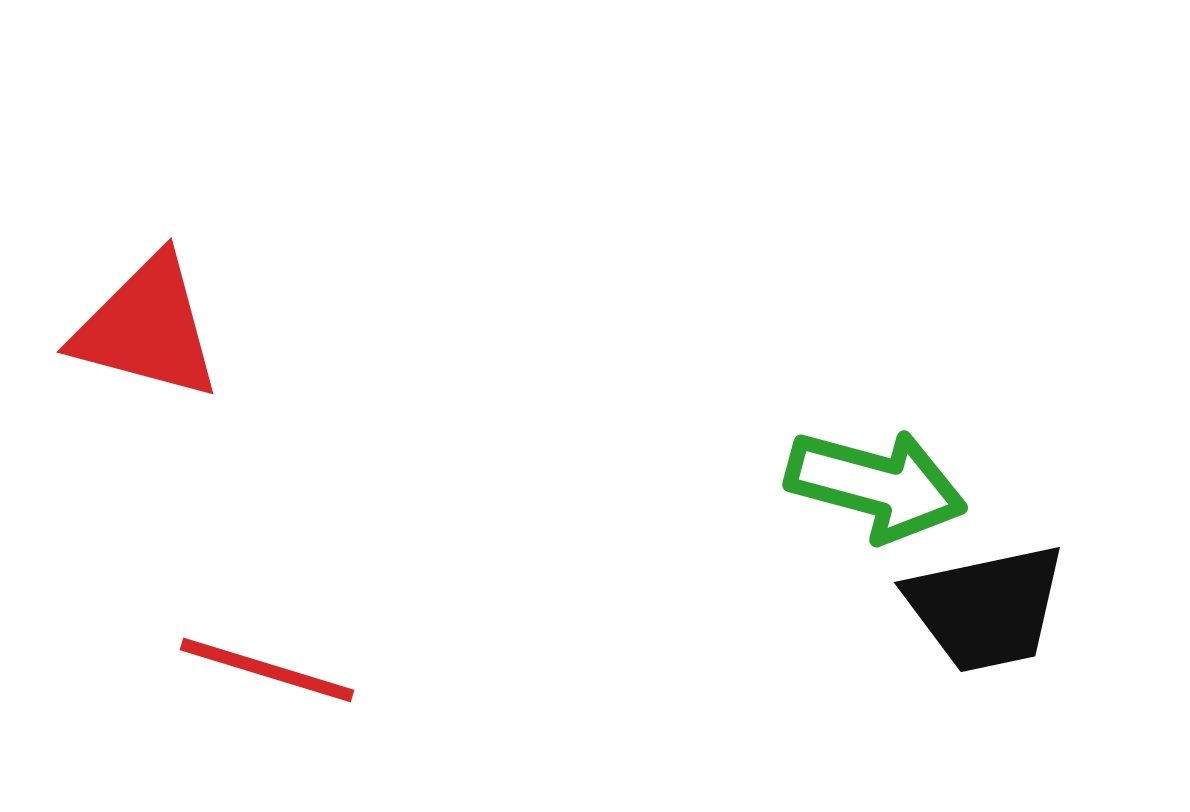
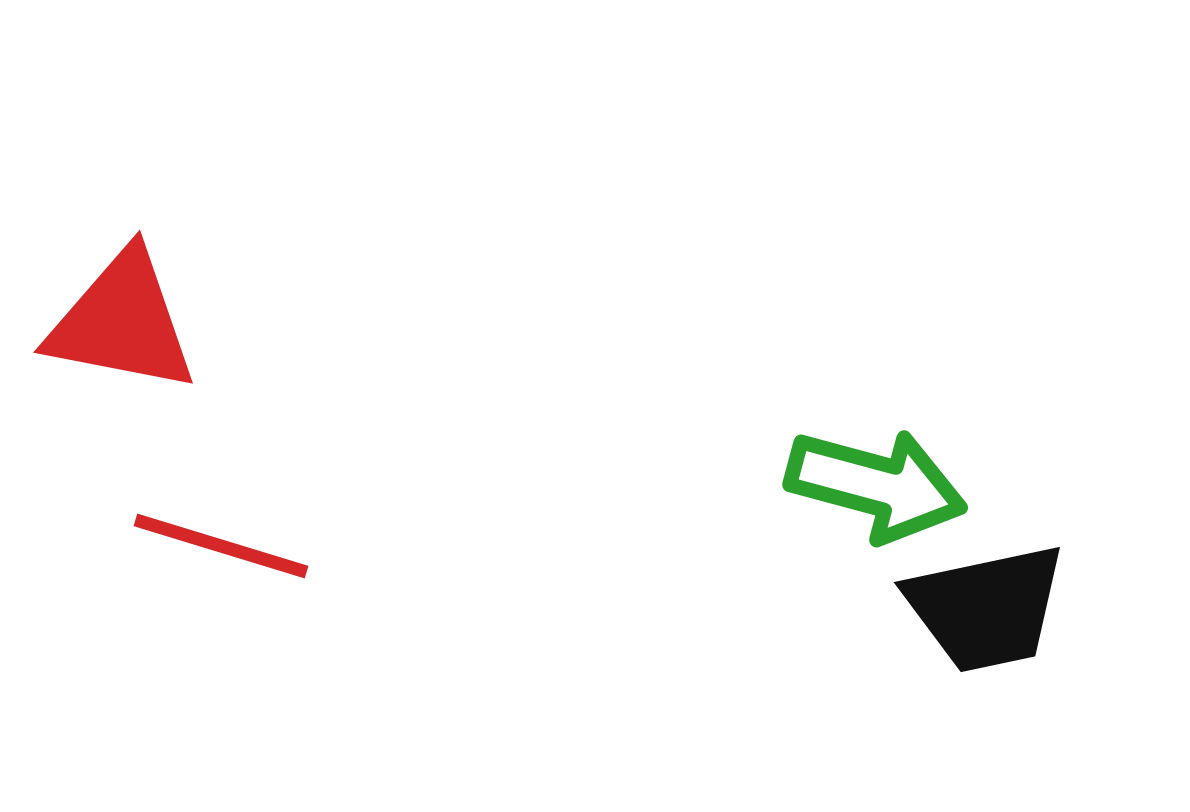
red triangle: moved 25 px left, 6 px up; rotated 4 degrees counterclockwise
red line: moved 46 px left, 124 px up
